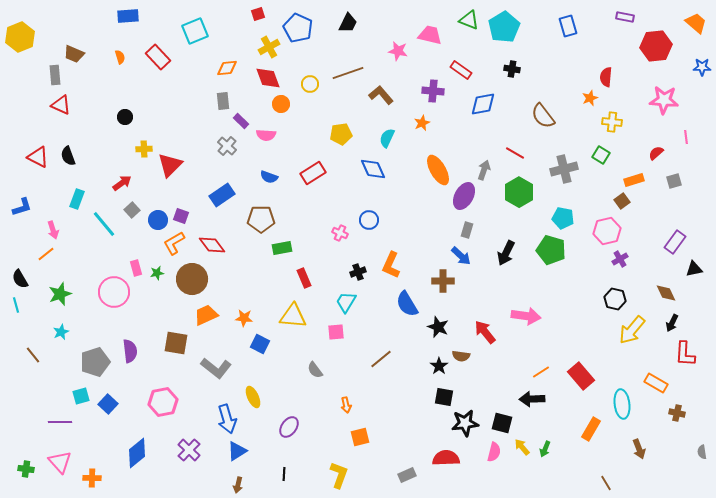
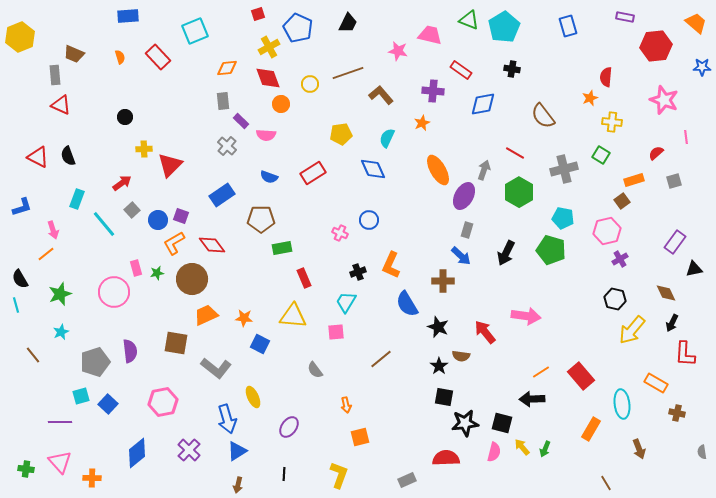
pink star at (664, 100): rotated 16 degrees clockwise
gray rectangle at (407, 475): moved 5 px down
